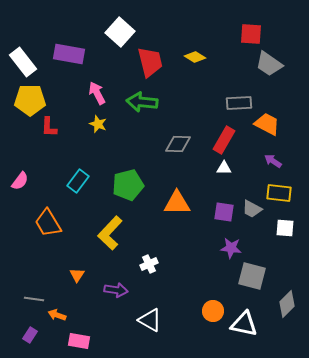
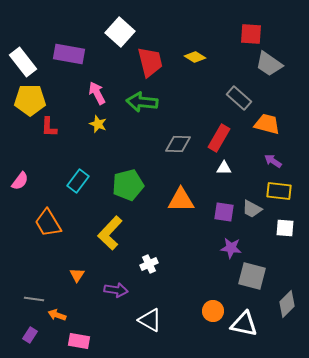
gray rectangle at (239, 103): moved 5 px up; rotated 45 degrees clockwise
orange trapezoid at (267, 124): rotated 12 degrees counterclockwise
red rectangle at (224, 140): moved 5 px left, 2 px up
yellow rectangle at (279, 193): moved 2 px up
orange triangle at (177, 203): moved 4 px right, 3 px up
